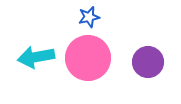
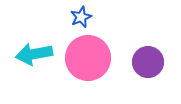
blue star: moved 8 px left; rotated 10 degrees counterclockwise
cyan arrow: moved 2 px left, 3 px up
